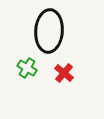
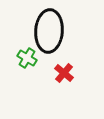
green cross: moved 10 px up
